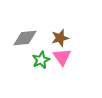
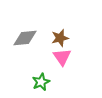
green star: moved 22 px down
